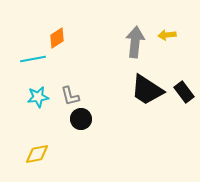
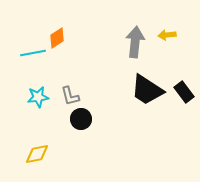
cyan line: moved 6 px up
